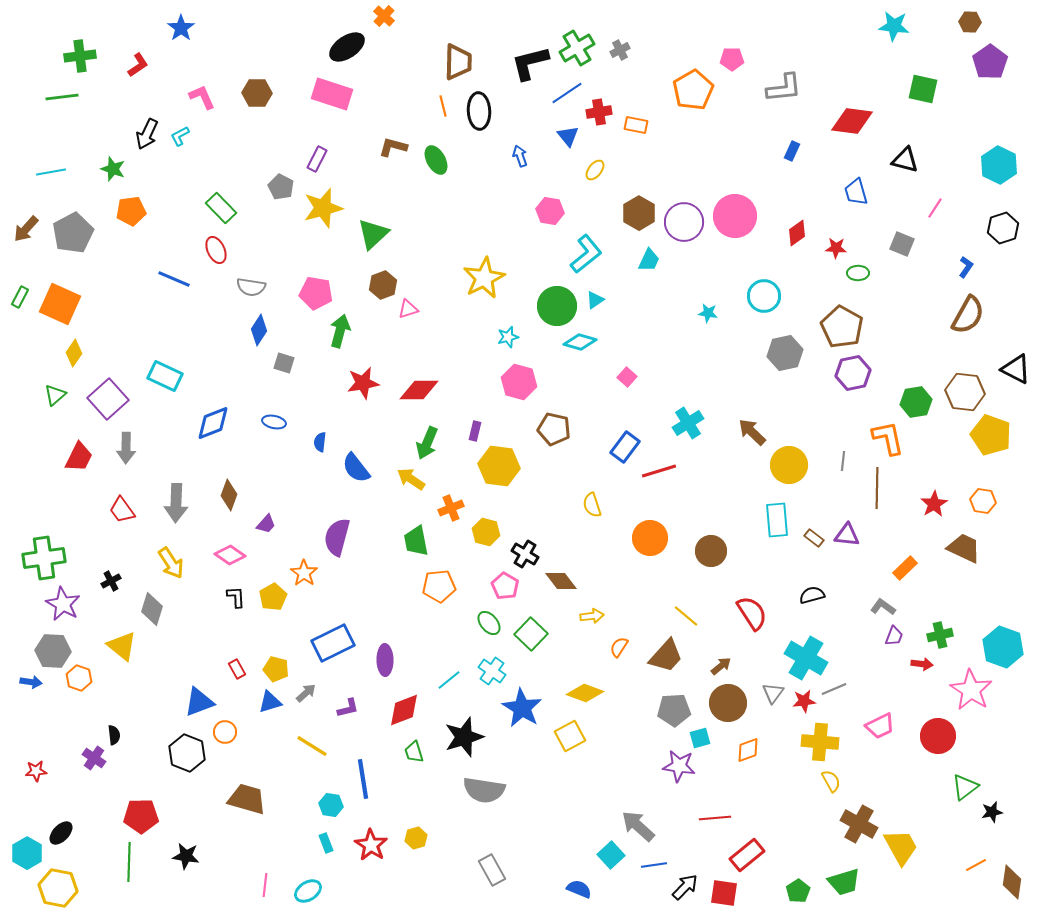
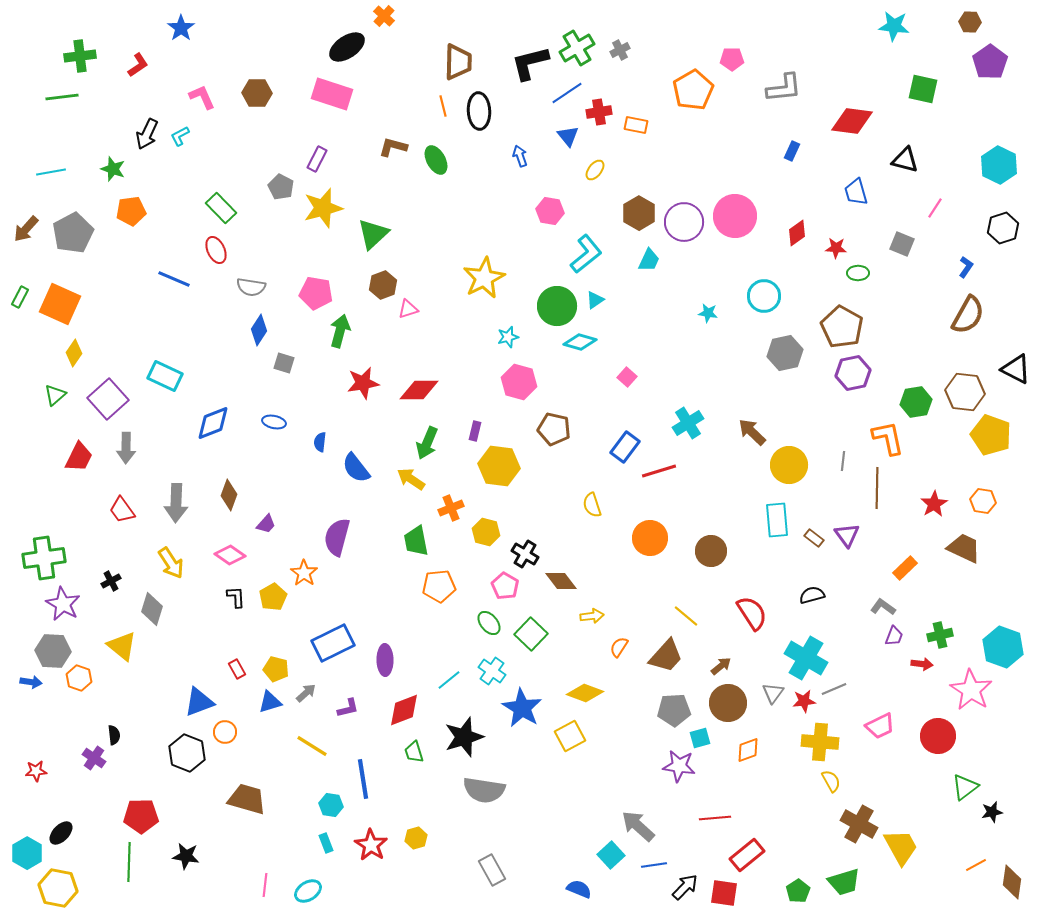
purple triangle at (847, 535): rotated 48 degrees clockwise
